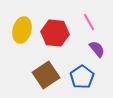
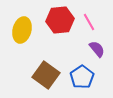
red hexagon: moved 5 px right, 13 px up; rotated 12 degrees counterclockwise
brown square: rotated 20 degrees counterclockwise
